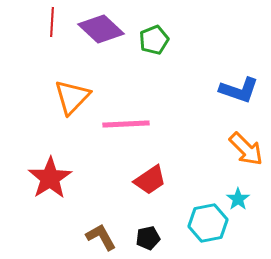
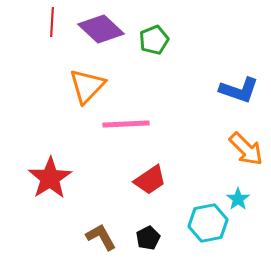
orange triangle: moved 15 px right, 11 px up
black pentagon: rotated 15 degrees counterclockwise
